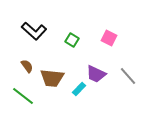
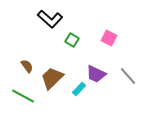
black L-shape: moved 16 px right, 12 px up
brown trapezoid: rotated 130 degrees clockwise
green line: rotated 10 degrees counterclockwise
